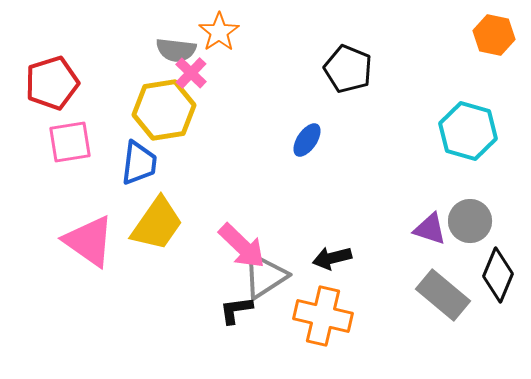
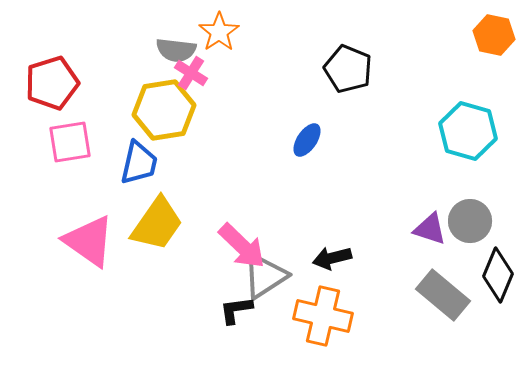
pink cross: rotated 12 degrees counterclockwise
blue trapezoid: rotated 6 degrees clockwise
